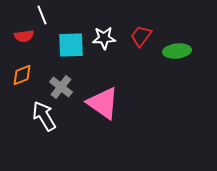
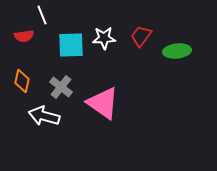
orange diamond: moved 6 px down; rotated 55 degrees counterclockwise
white arrow: rotated 44 degrees counterclockwise
